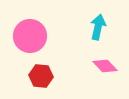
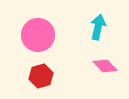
pink circle: moved 8 px right, 1 px up
red hexagon: rotated 20 degrees counterclockwise
